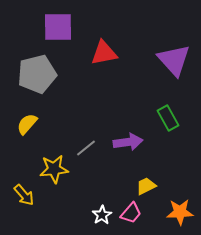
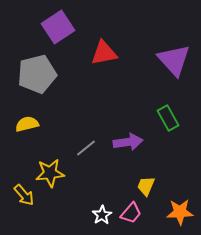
purple square: rotated 32 degrees counterclockwise
yellow semicircle: rotated 35 degrees clockwise
yellow star: moved 4 px left, 4 px down
yellow trapezoid: rotated 40 degrees counterclockwise
